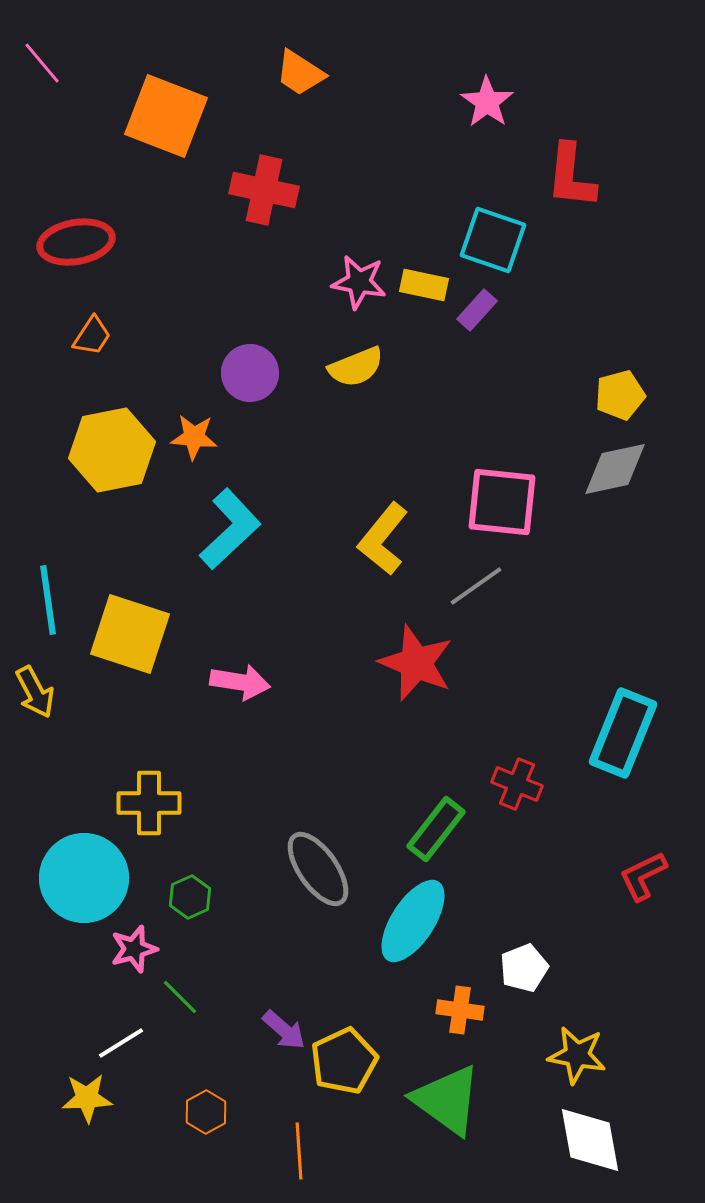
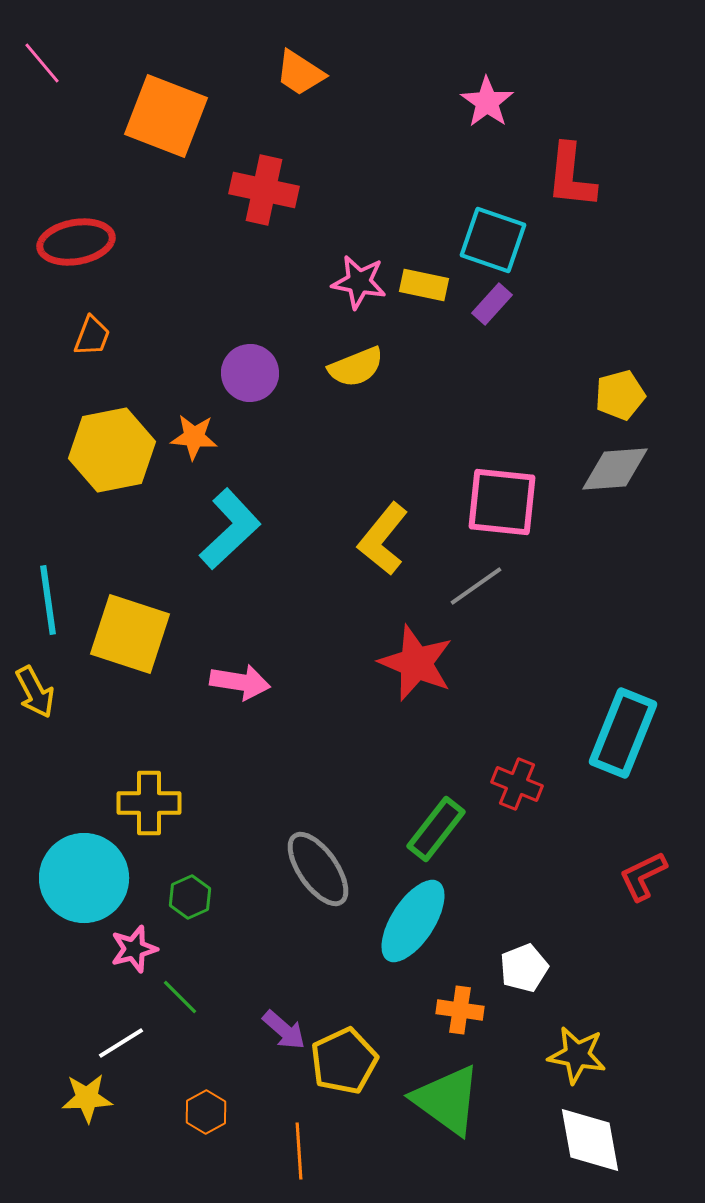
purple rectangle at (477, 310): moved 15 px right, 6 px up
orange trapezoid at (92, 336): rotated 12 degrees counterclockwise
gray diamond at (615, 469): rotated 8 degrees clockwise
